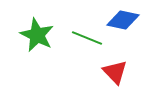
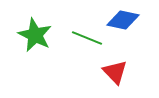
green star: moved 2 px left
